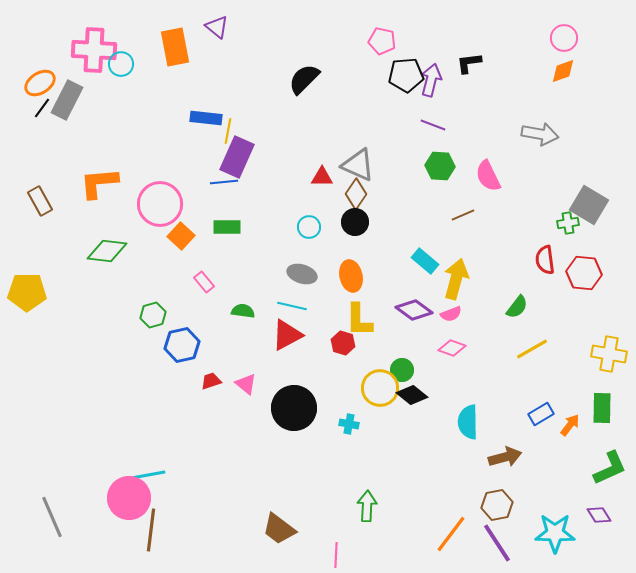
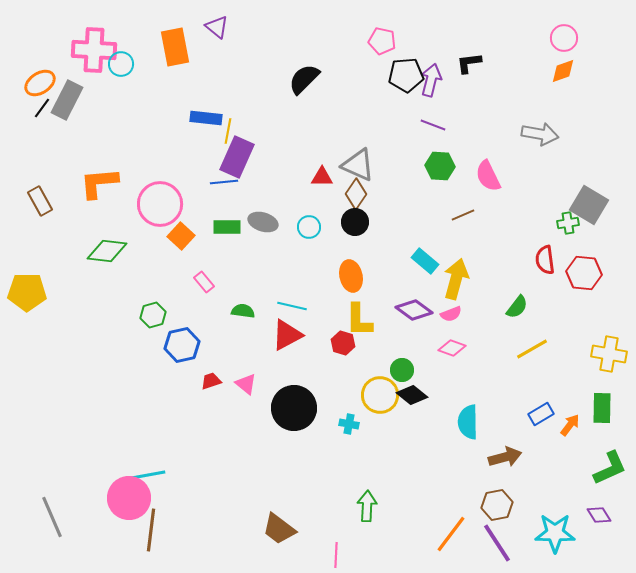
gray ellipse at (302, 274): moved 39 px left, 52 px up
yellow circle at (380, 388): moved 7 px down
